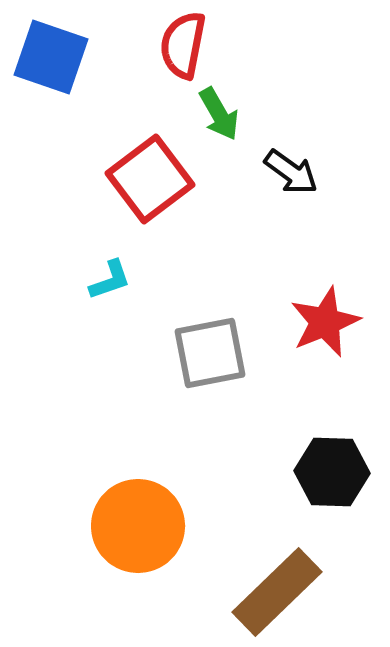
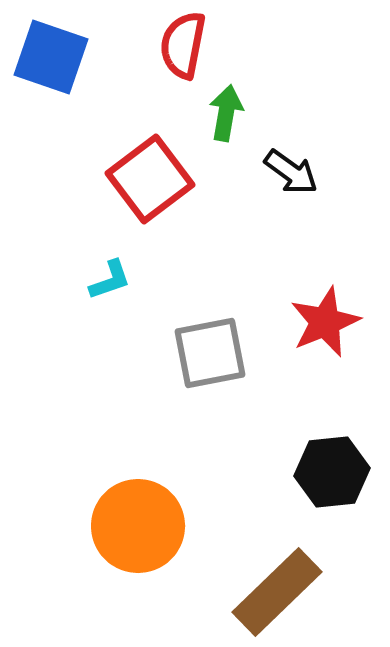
green arrow: moved 7 px right, 1 px up; rotated 140 degrees counterclockwise
black hexagon: rotated 8 degrees counterclockwise
